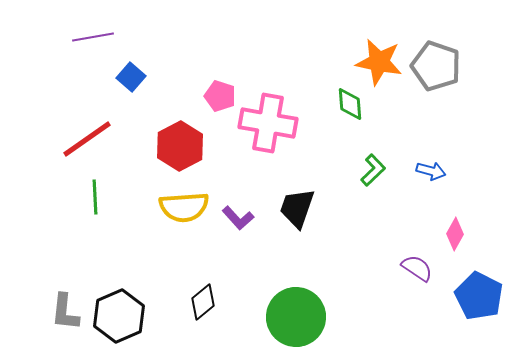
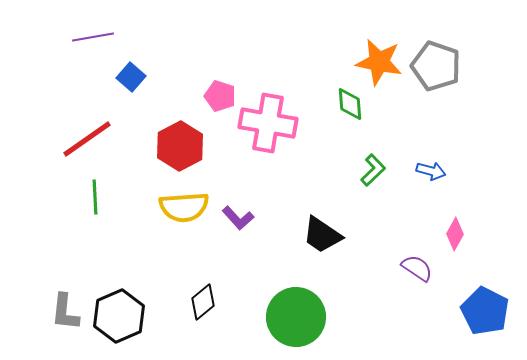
black trapezoid: moved 25 px right, 27 px down; rotated 75 degrees counterclockwise
blue pentagon: moved 6 px right, 15 px down
